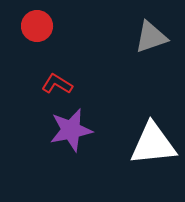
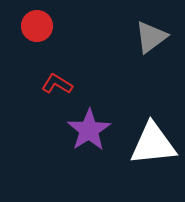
gray triangle: rotated 18 degrees counterclockwise
purple star: moved 18 px right; rotated 21 degrees counterclockwise
